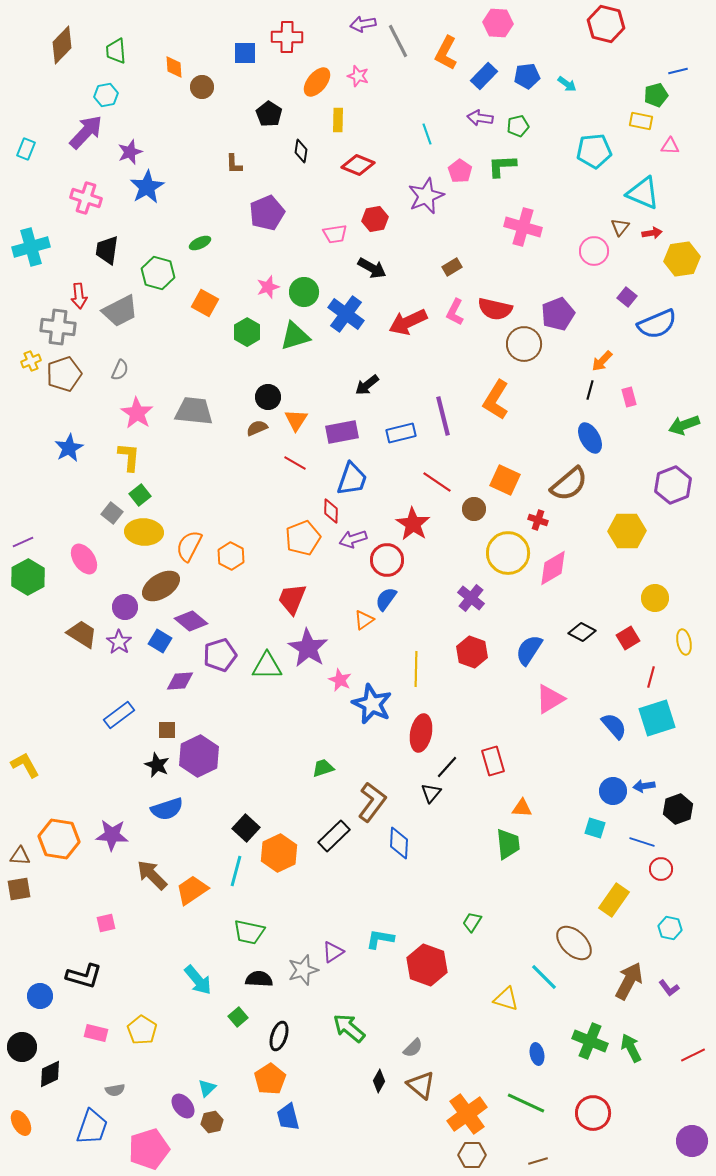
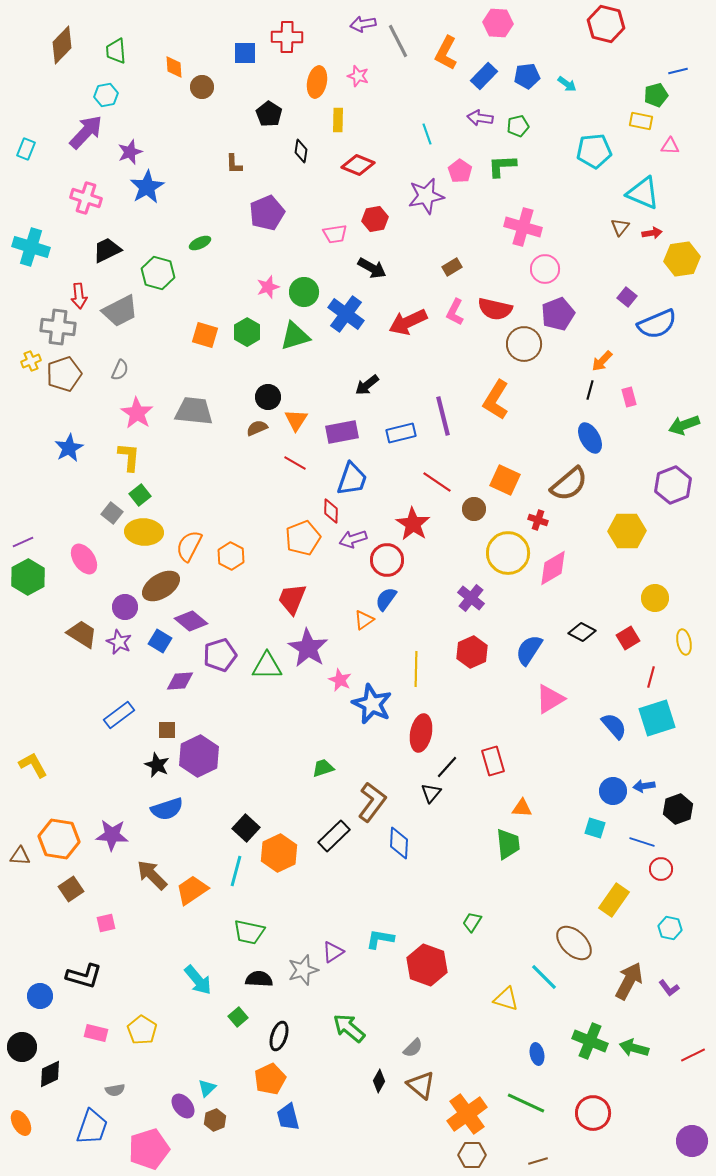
orange ellipse at (317, 82): rotated 28 degrees counterclockwise
purple star at (426, 196): rotated 12 degrees clockwise
cyan cross at (31, 247): rotated 33 degrees clockwise
black trapezoid at (107, 250): rotated 56 degrees clockwise
pink circle at (594, 251): moved 49 px left, 18 px down
orange square at (205, 303): moved 32 px down; rotated 12 degrees counterclockwise
purple star at (119, 642): rotated 10 degrees counterclockwise
red hexagon at (472, 652): rotated 16 degrees clockwise
yellow L-shape at (25, 765): moved 8 px right
brown square at (19, 889): moved 52 px right; rotated 25 degrees counterclockwise
green arrow at (631, 1048): moved 3 px right; rotated 48 degrees counterclockwise
orange pentagon at (270, 1079): rotated 8 degrees clockwise
brown hexagon at (212, 1122): moved 3 px right, 2 px up; rotated 10 degrees counterclockwise
